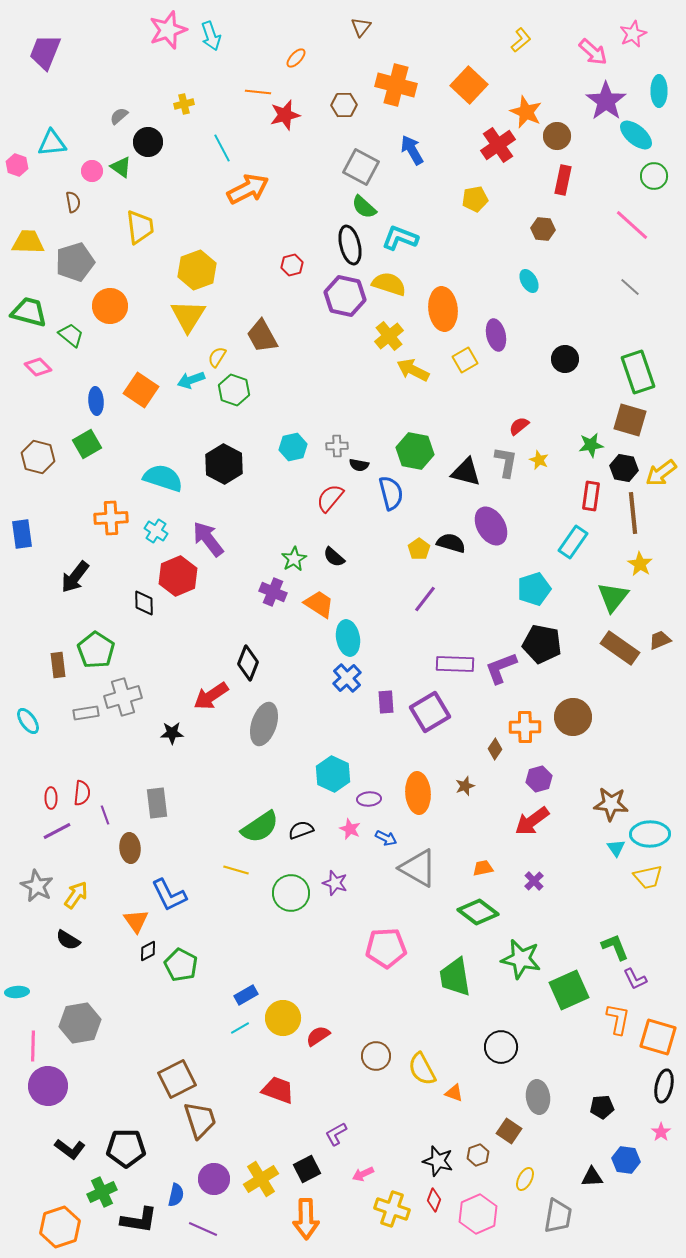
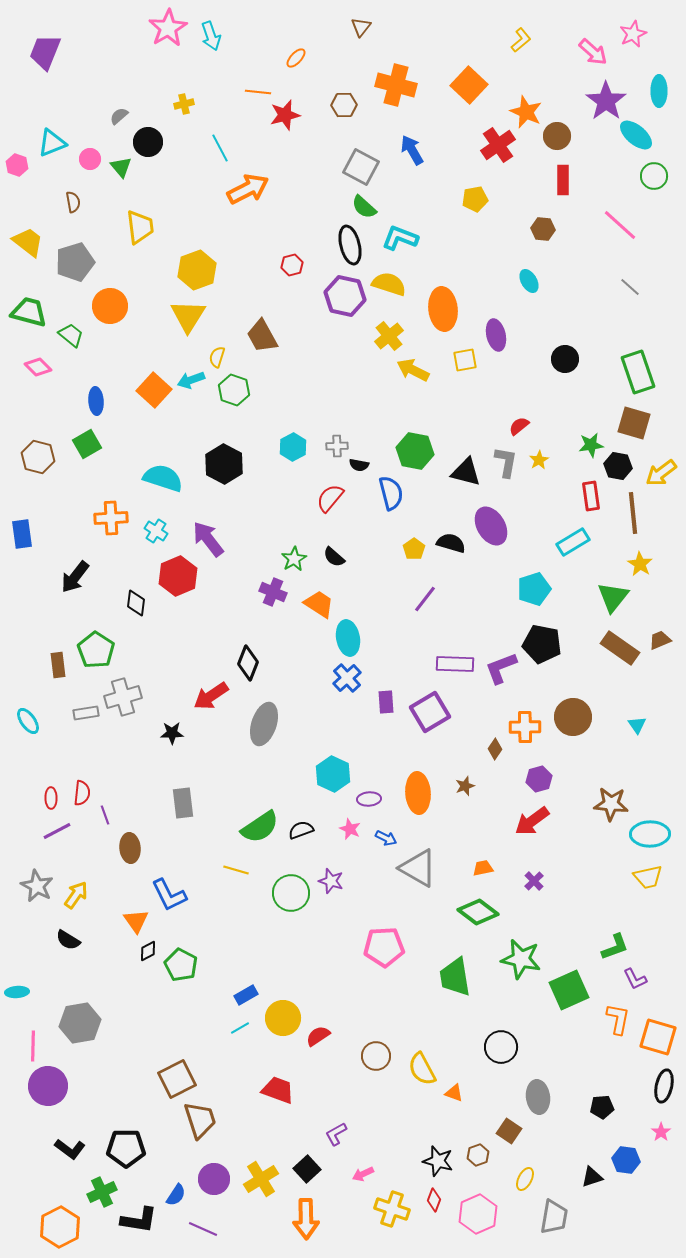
pink star at (168, 30): moved 2 px up; rotated 12 degrees counterclockwise
cyan triangle at (52, 143): rotated 16 degrees counterclockwise
cyan line at (222, 148): moved 2 px left
green triangle at (121, 167): rotated 15 degrees clockwise
pink circle at (92, 171): moved 2 px left, 12 px up
red rectangle at (563, 180): rotated 12 degrees counterclockwise
pink line at (632, 225): moved 12 px left
yellow trapezoid at (28, 242): rotated 36 degrees clockwise
yellow semicircle at (217, 357): rotated 15 degrees counterclockwise
yellow square at (465, 360): rotated 20 degrees clockwise
orange square at (141, 390): moved 13 px right; rotated 8 degrees clockwise
brown square at (630, 420): moved 4 px right, 3 px down
cyan hexagon at (293, 447): rotated 16 degrees counterclockwise
yellow star at (539, 460): rotated 18 degrees clockwise
black hexagon at (624, 468): moved 6 px left, 2 px up
red rectangle at (591, 496): rotated 16 degrees counterclockwise
cyan rectangle at (573, 542): rotated 24 degrees clockwise
yellow pentagon at (419, 549): moved 5 px left
black diamond at (144, 603): moved 8 px left; rotated 8 degrees clockwise
gray rectangle at (157, 803): moved 26 px right
cyan triangle at (616, 848): moved 21 px right, 123 px up
purple star at (335, 883): moved 4 px left, 2 px up
green L-shape at (615, 947): rotated 92 degrees clockwise
pink pentagon at (386, 948): moved 2 px left, 1 px up
black square at (307, 1169): rotated 16 degrees counterclockwise
black triangle at (592, 1177): rotated 15 degrees counterclockwise
blue semicircle at (176, 1195): rotated 20 degrees clockwise
gray trapezoid at (558, 1216): moved 4 px left, 1 px down
orange hexagon at (60, 1227): rotated 9 degrees counterclockwise
